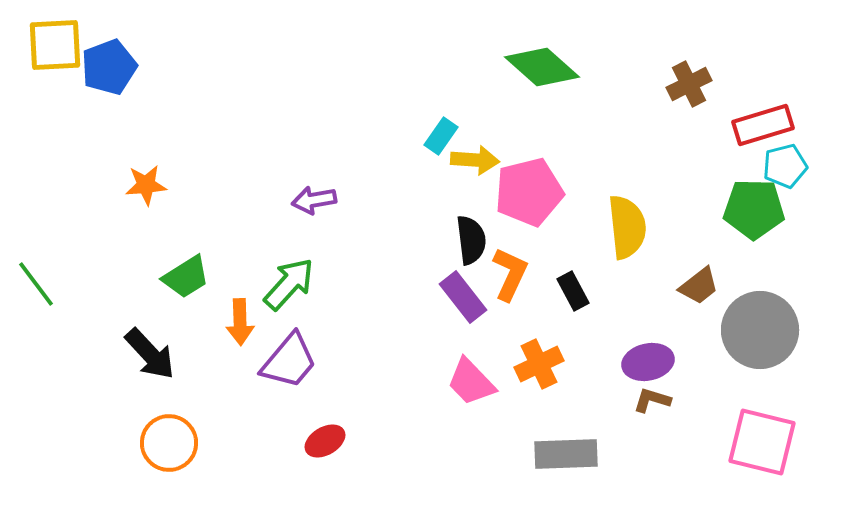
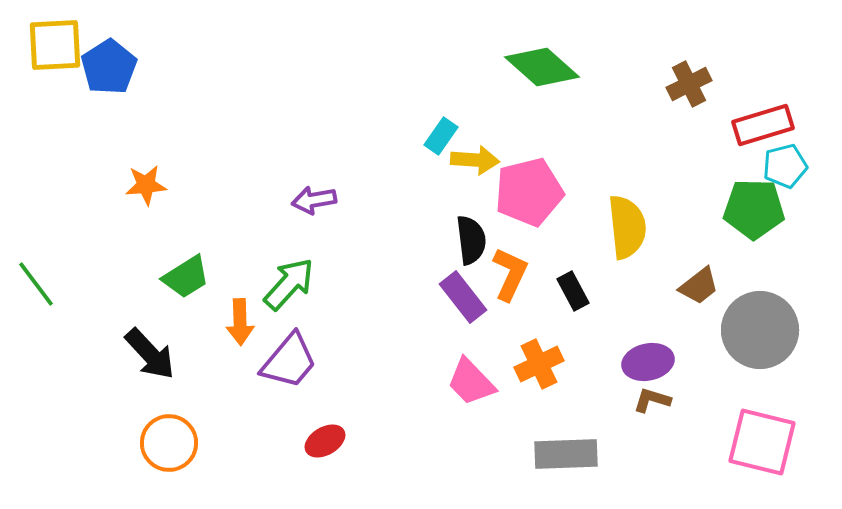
blue pentagon: rotated 12 degrees counterclockwise
